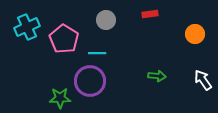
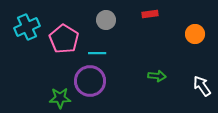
white arrow: moved 1 px left, 6 px down
